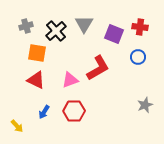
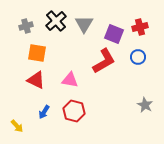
red cross: rotated 21 degrees counterclockwise
black cross: moved 10 px up
red L-shape: moved 6 px right, 7 px up
pink triangle: rotated 30 degrees clockwise
gray star: rotated 21 degrees counterclockwise
red hexagon: rotated 15 degrees clockwise
